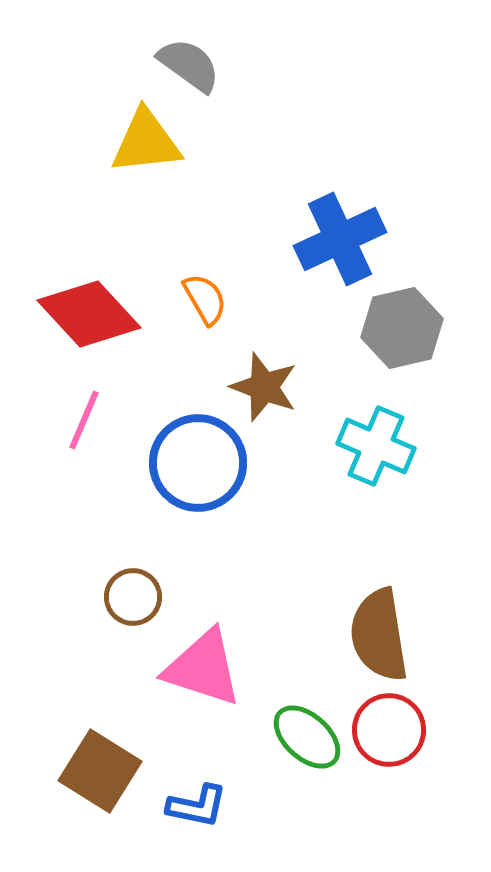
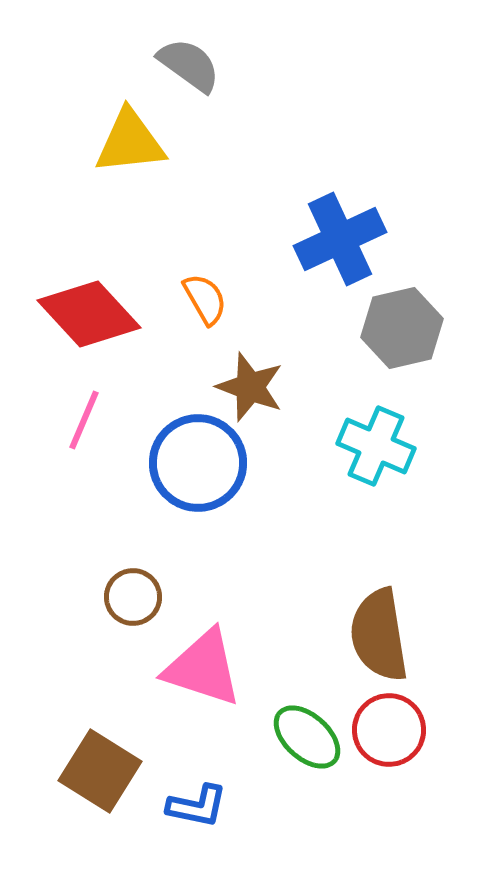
yellow triangle: moved 16 px left
brown star: moved 14 px left
